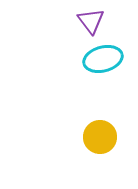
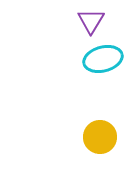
purple triangle: rotated 8 degrees clockwise
